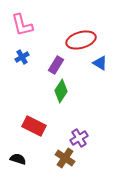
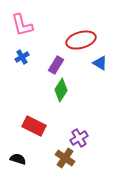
green diamond: moved 1 px up
